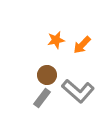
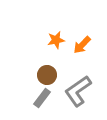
gray L-shape: rotated 104 degrees clockwise
